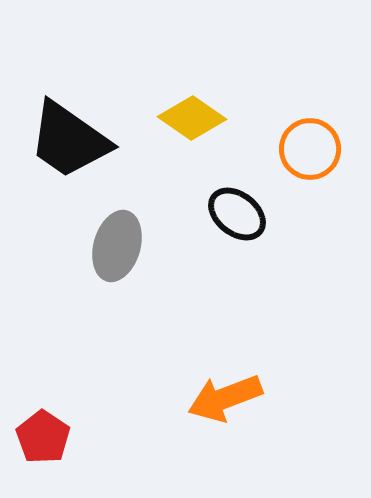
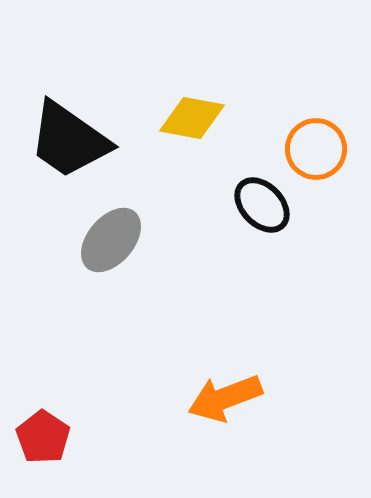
yellow diamond: rotated 24 degrees counterclockwise
orange circle: moved 6 px right
black ellipse: moved 25 px right, 9 px up; rotated 8 degrees clockwise
gray ellipse: moved 6 px left, 6 px up; rotated 24 degrees clockwise
